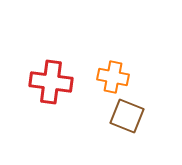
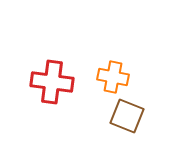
red cross: moved 1 px right
